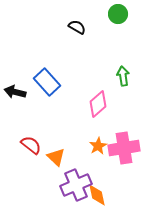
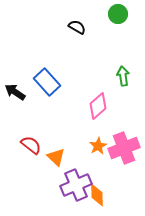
black arrow: rotated 20 degrees clockwise
pink diamond: moved 2 px down
pink cross: rotated 12 degrees counterclockwise
orange diamond: rotated 10 degrees clockwise
